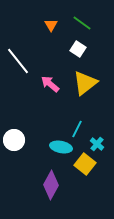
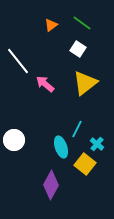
orange triangle: rotated 24 degrees clockwise
pink arrow: moved 5 px left
cyan ellipse: rotated 60 degrees clockwise
